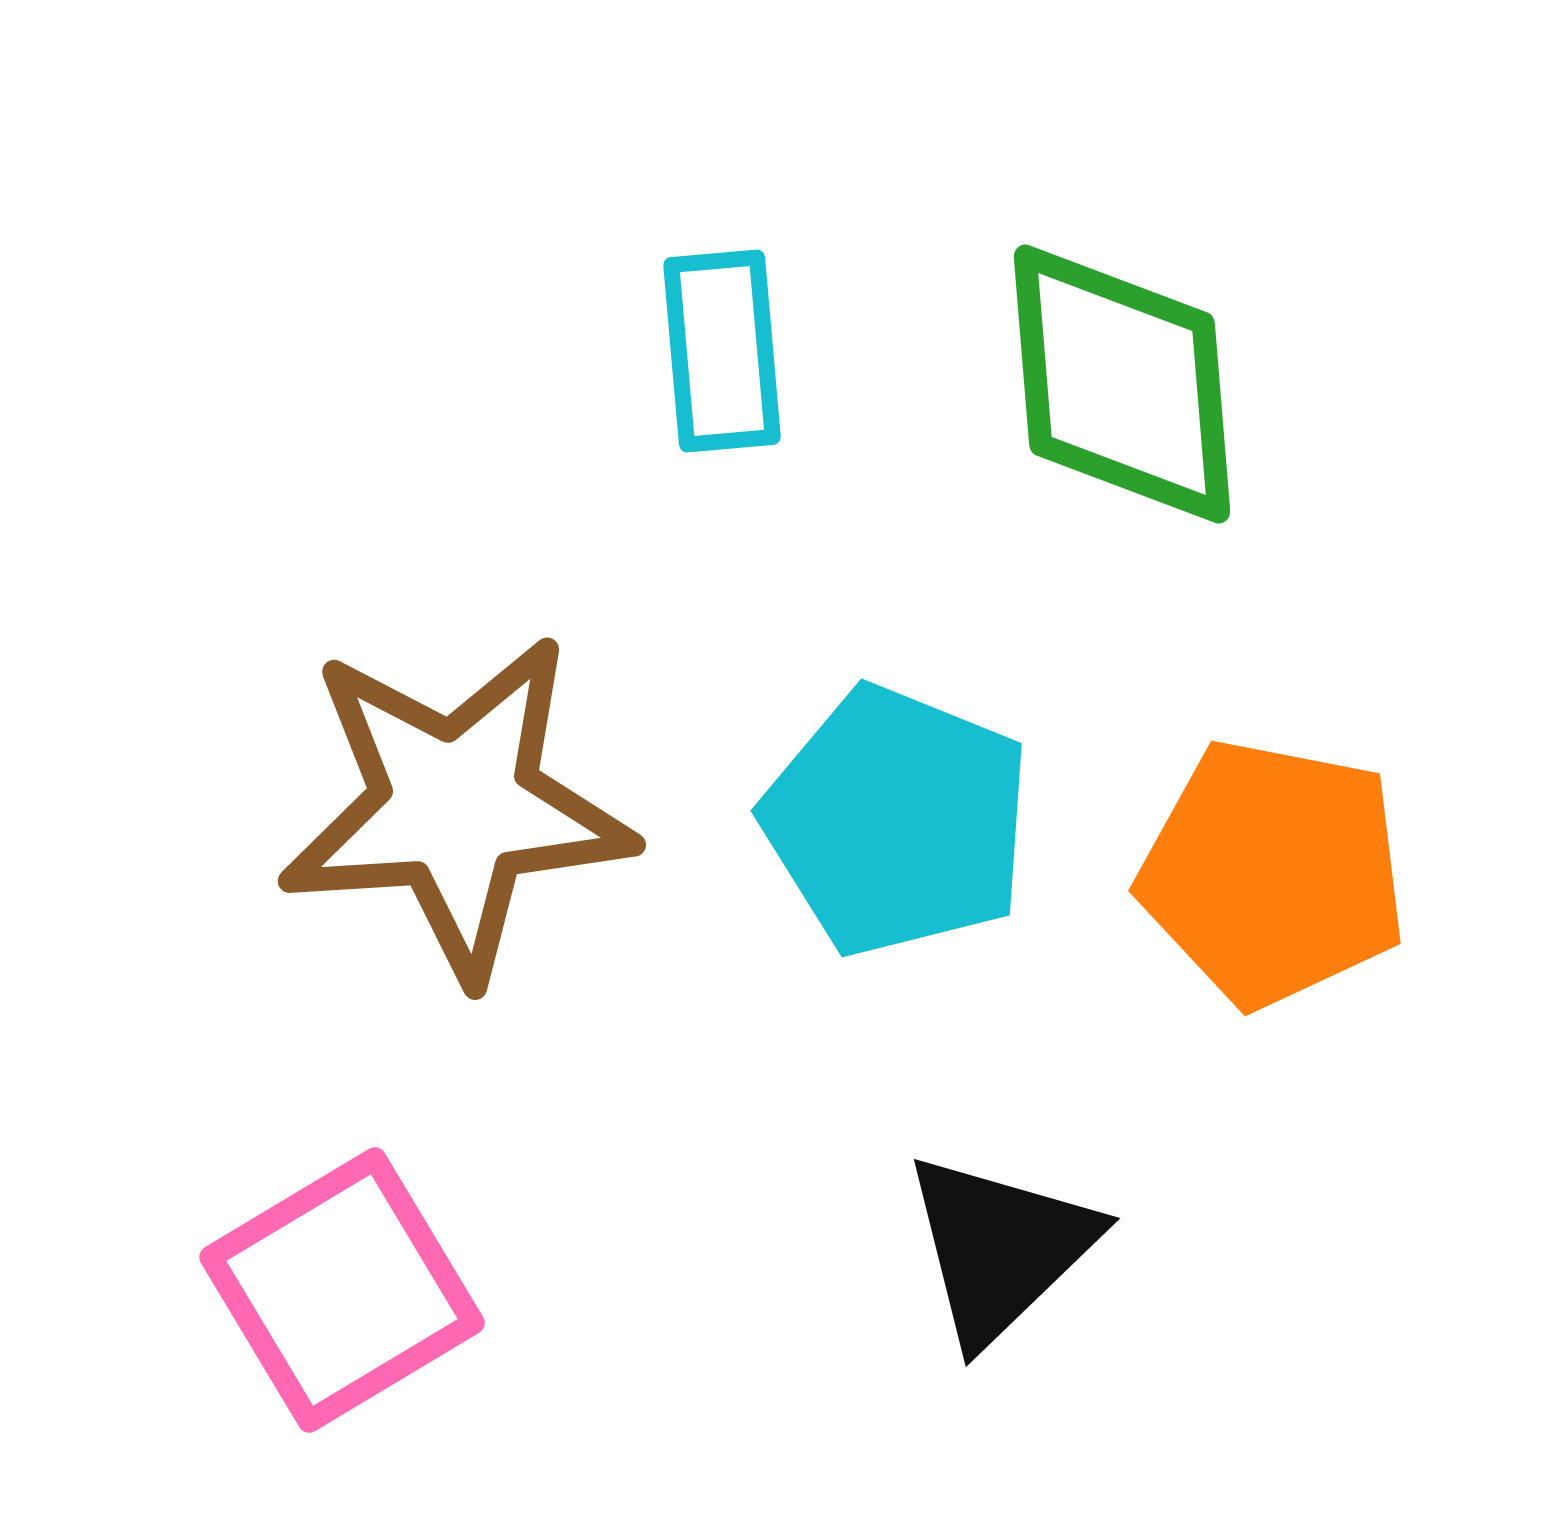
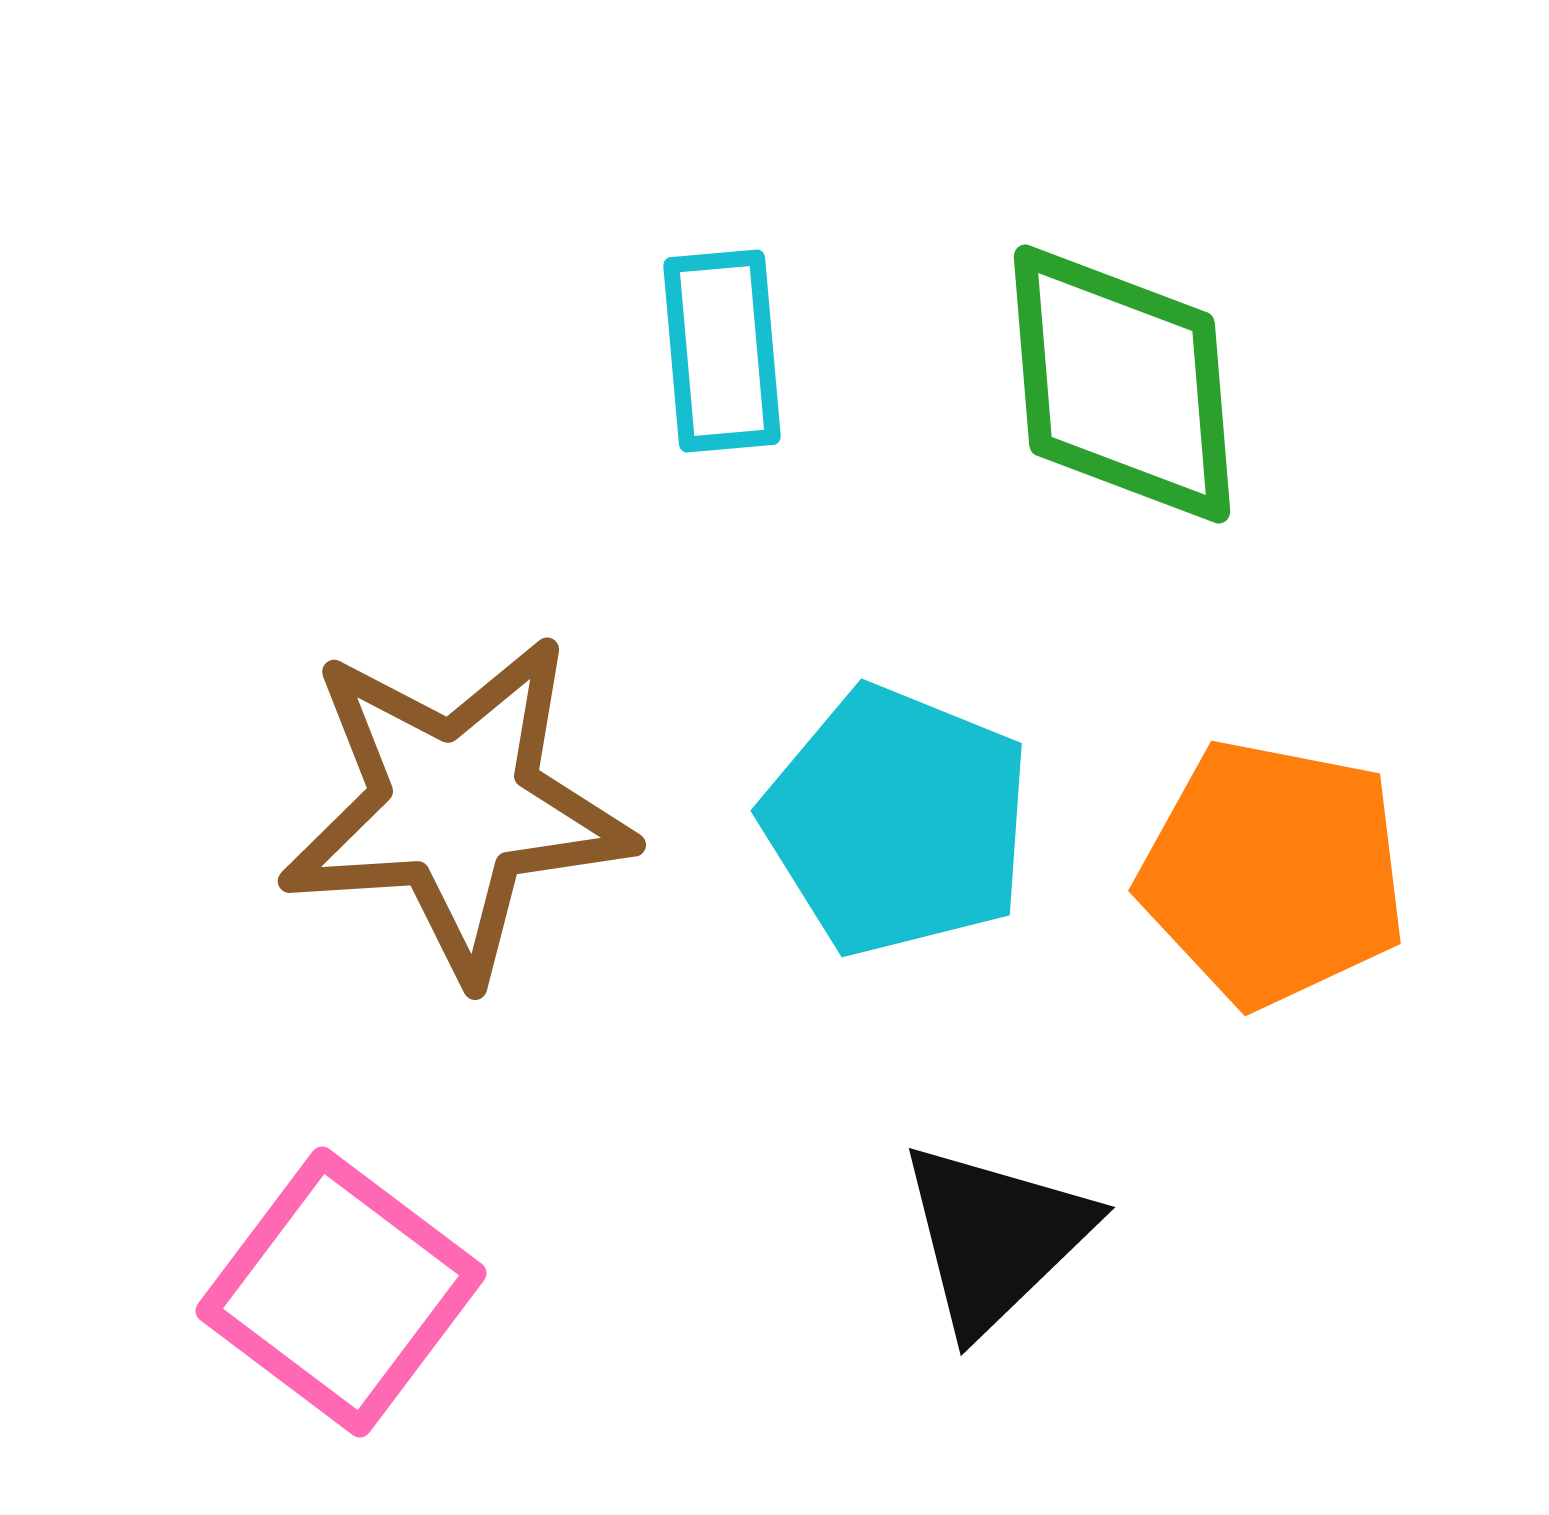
black triangle: moved 5 px left, 11 px up
pink square: moved 1 px left, 2 px down; rotated 22 degrees counterclockwise
